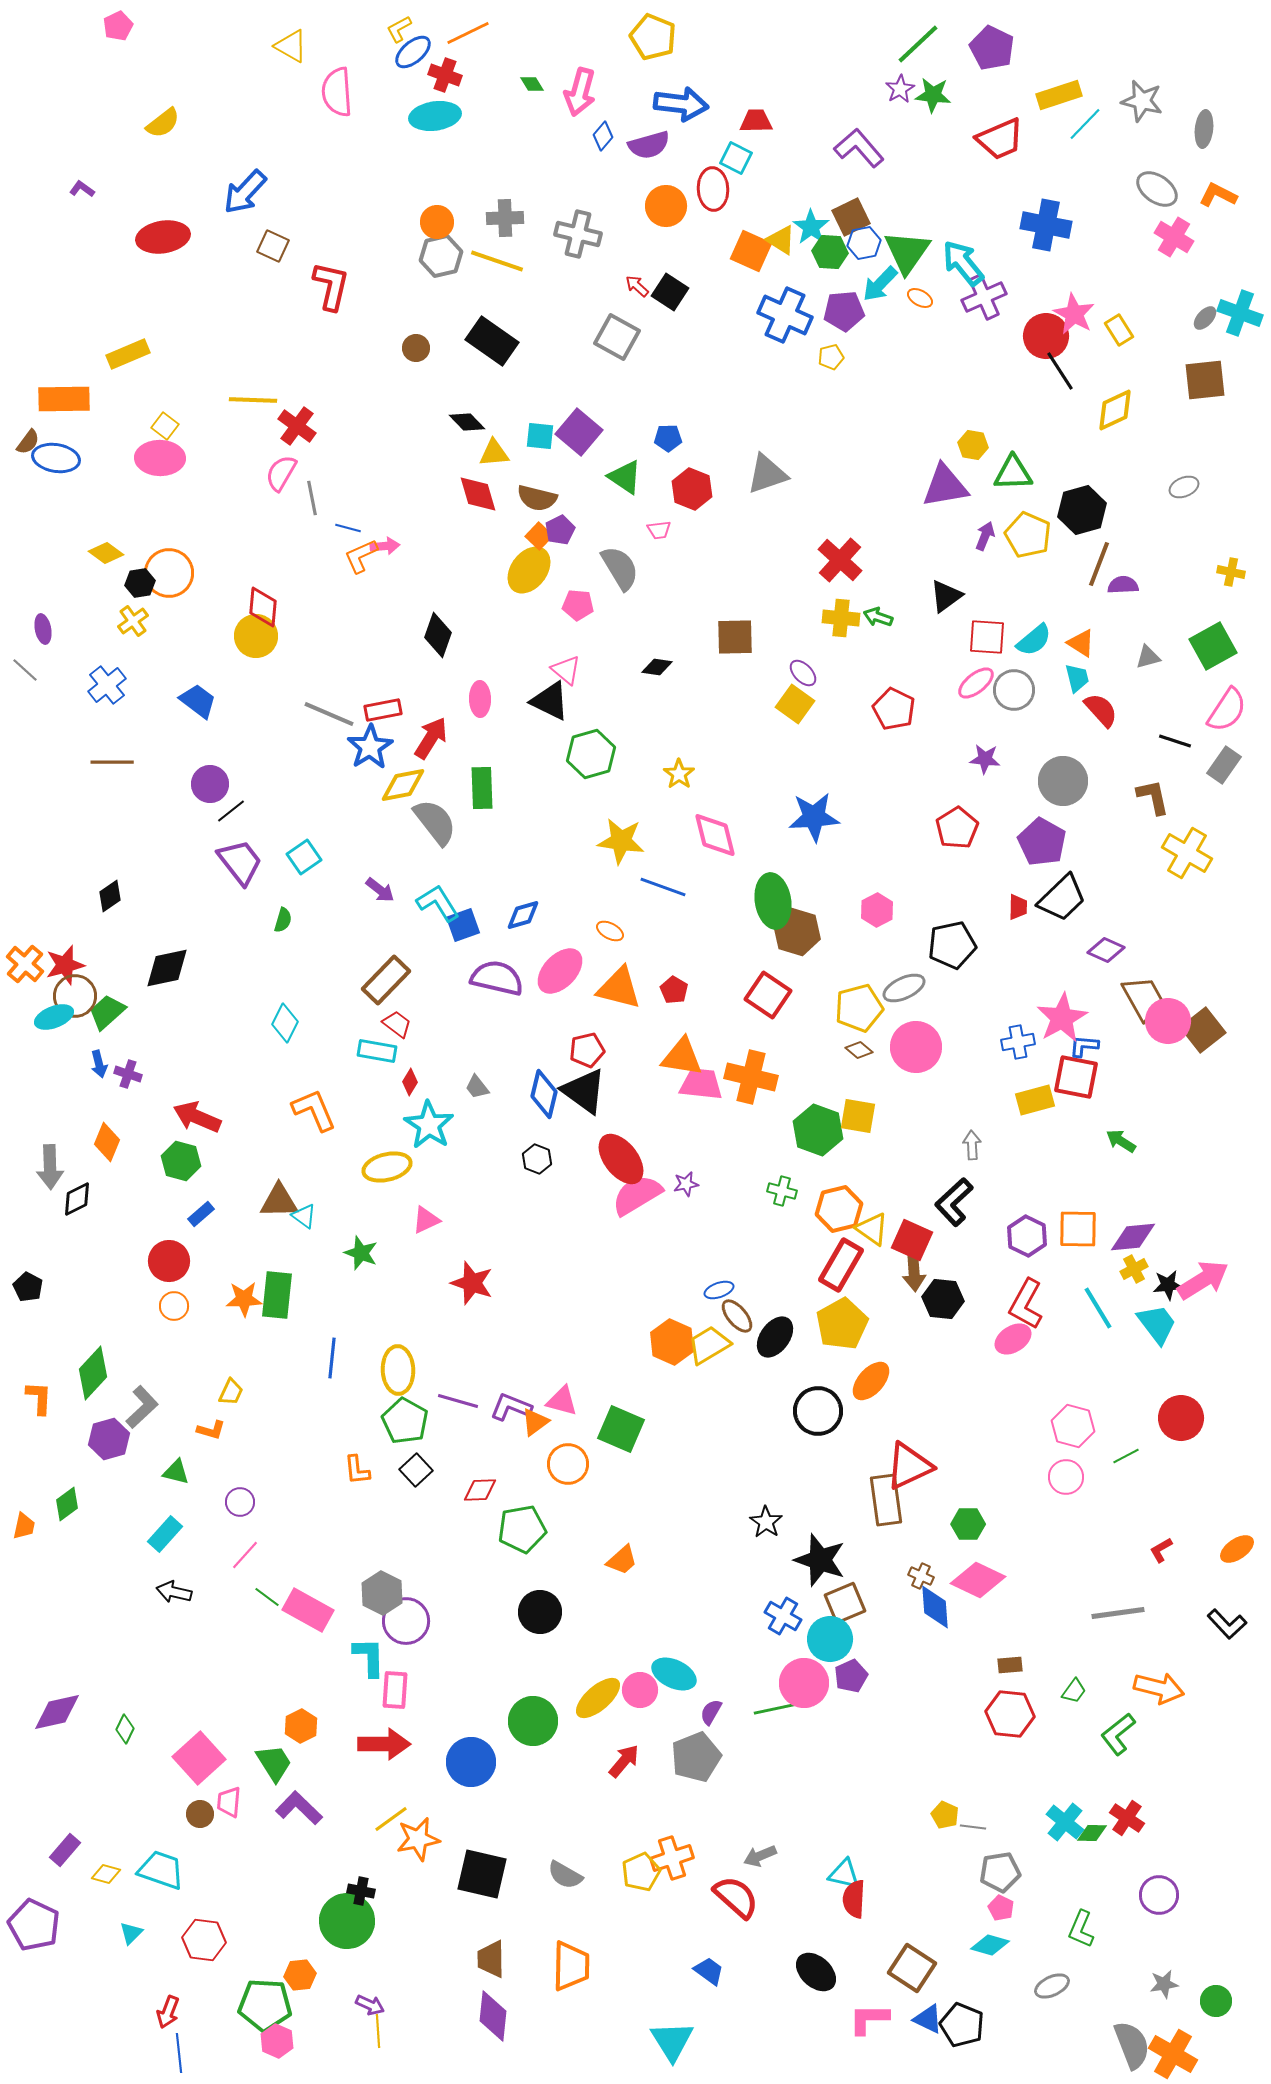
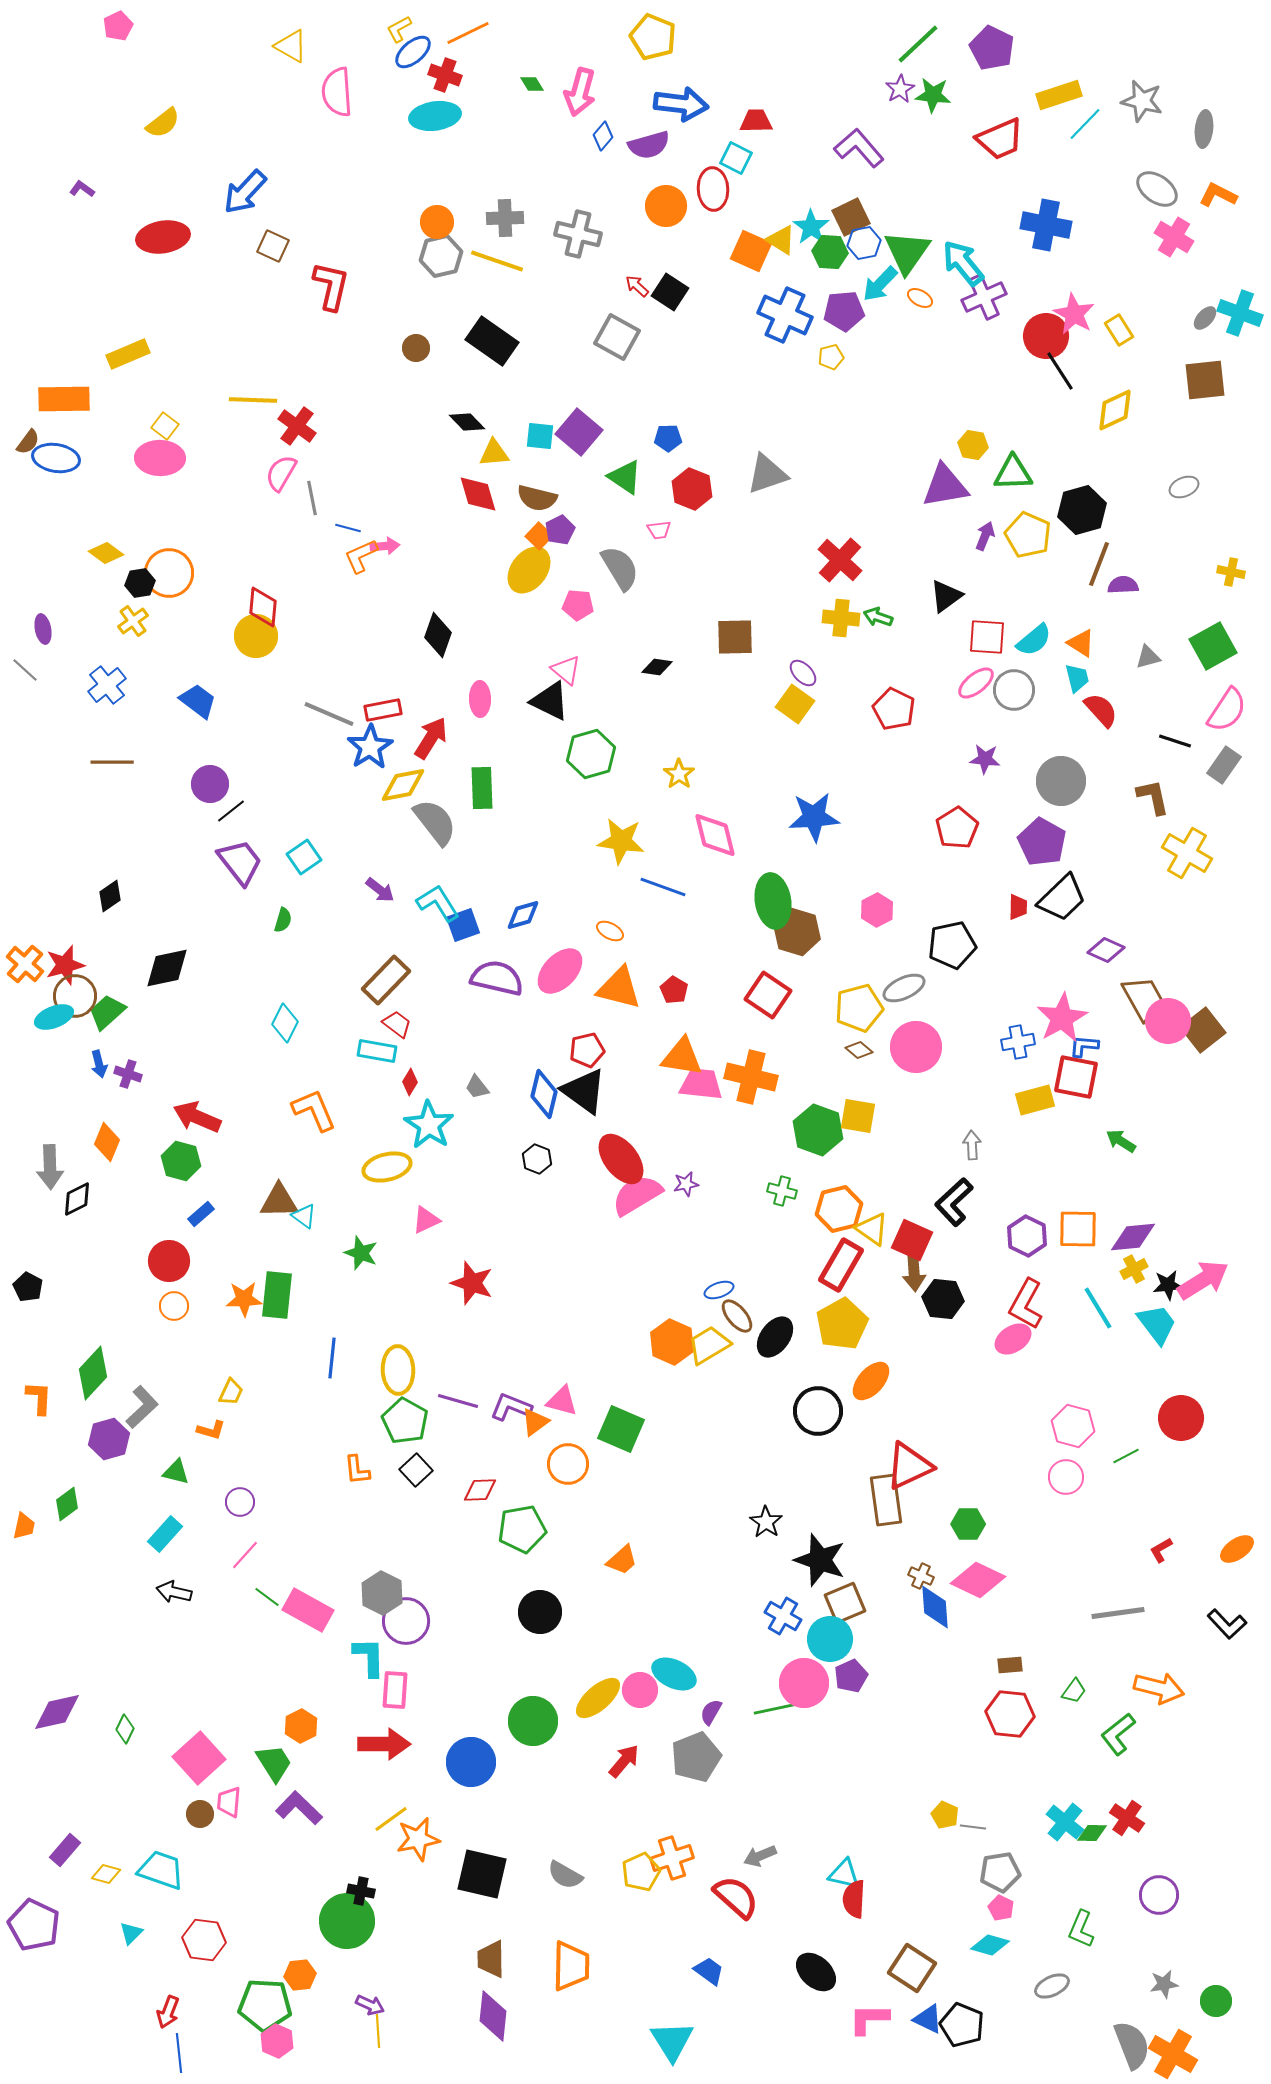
gray circle at (1063, 781): moved 2 px left
